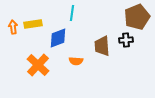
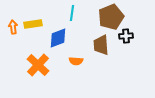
brown pentagon: moved 26 px left
black cross: moved 4 px up
brown trapezoid: moved 1 px left, 1 px up
